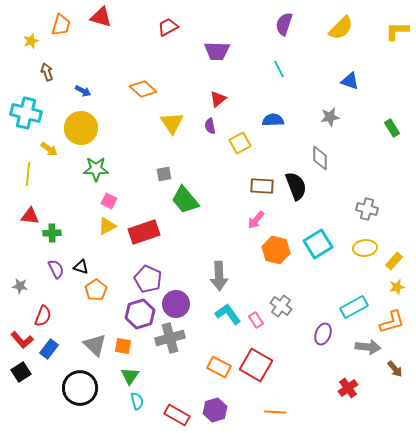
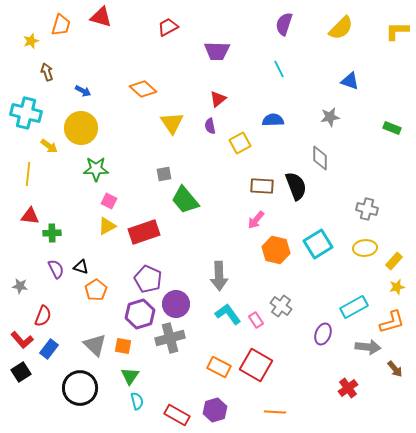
green rectangle at (392, 128): rotated 36 degrees counterclockwise
yellow arrow at (49, 149): moved 3 px up
